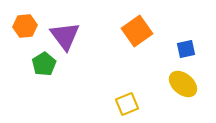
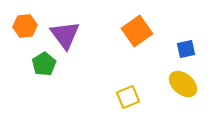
purple triangle: moved 1 px up
yellow square: moved 1 px right, 7 px up
